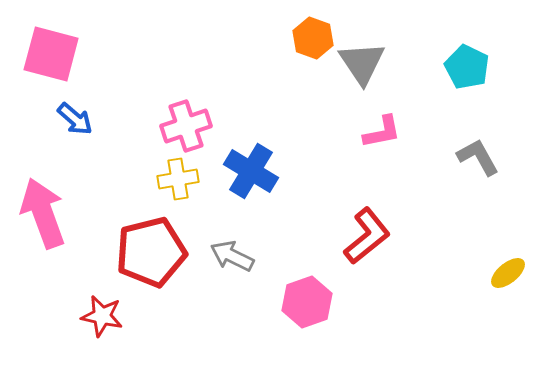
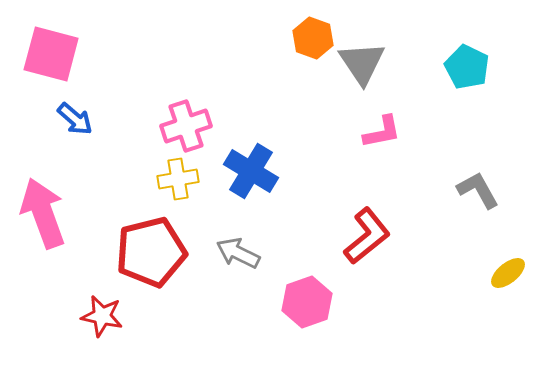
gray L-shape: moved 33 px down
gray arrow: moved 6 px right, 3 px up
